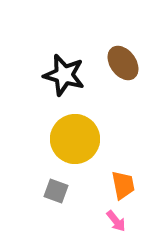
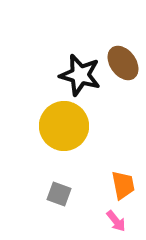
black star: moved 16 px right
yellow circle: moved 11 px left, 13 px up
gray square: moved 3 px right, 3 px down
